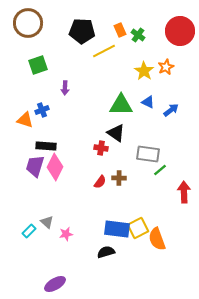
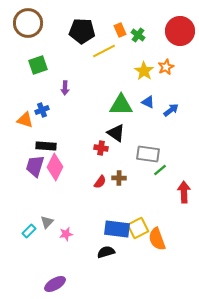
gray triangle: rotated 32 degrees clockwise
